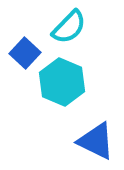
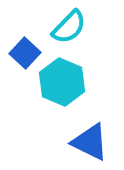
blue triangle: moved 6 px left, 1 px down
